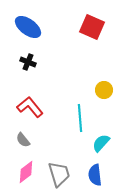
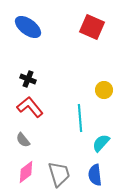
black cross: moved 17 px down
